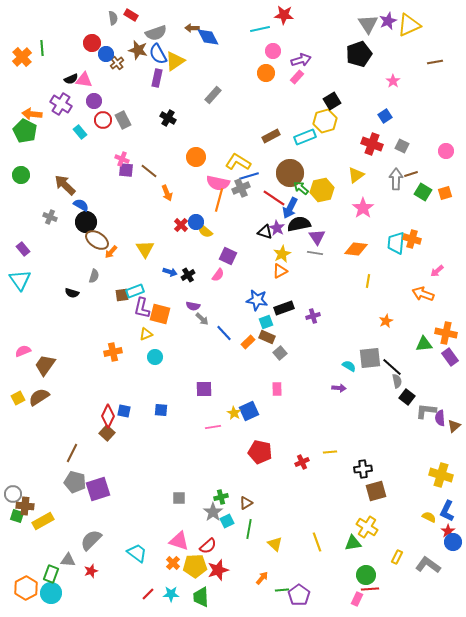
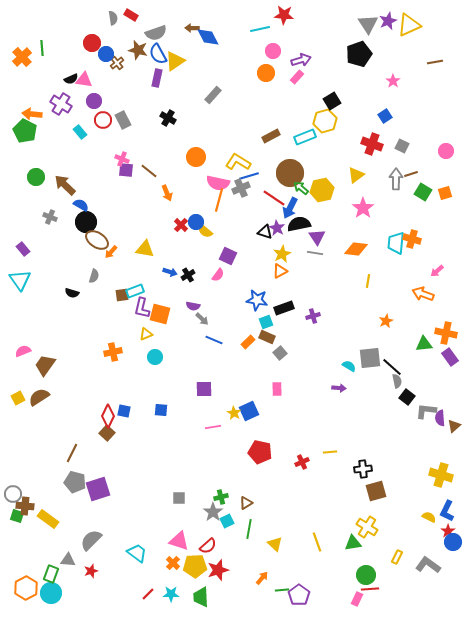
green circle at (21, 175): moved 15 px right, 2 px down
yellow triangle at (145, 249): rotated 48 degrees counterclockwise
blue line at (224, 333): moved 10 px left, 7 px down; rotated 24 degrees counterclockwise
yellow rectangle at (43, 521): moved 5 px right, 2 px up; rotated 65 degrees clockwise
